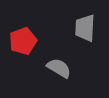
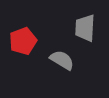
gray semicircle: moved 3 px right, 8 px up
